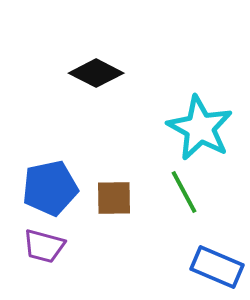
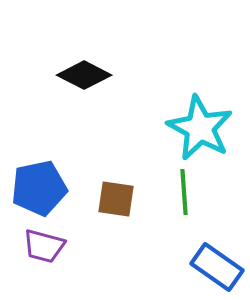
black diamond: moved 12 px left, 2 px down
blue pentagon: moved 11 px left
green line: rotated 24 degrees clockwise
brown square: moved 2 px right, 1 px down; rotated 9 degrees clockwise
blue rectangle: rotated 12 degrees clockwise
